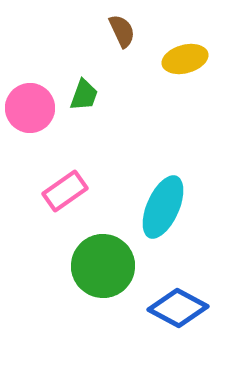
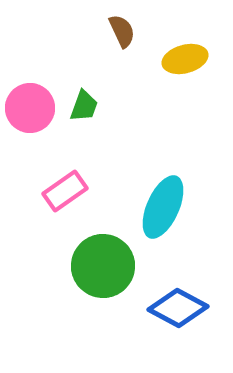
green trapezoid: moved 11 px down
